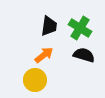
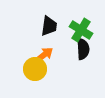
green cross: moved 1 px right, 2 px down
black semicircle: moved 1 px left, 6 px up; rotated 70 degrees clockwise
yellow circle: moved 11 px up
